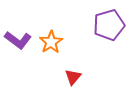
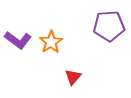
purple pentagon: moved 1 px down; rotated 12 degrees clockwise
